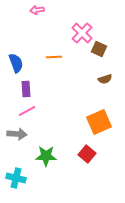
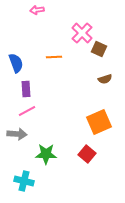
green star: moved 2 px up
cyan cross: moved 8 px right, 3 px down
